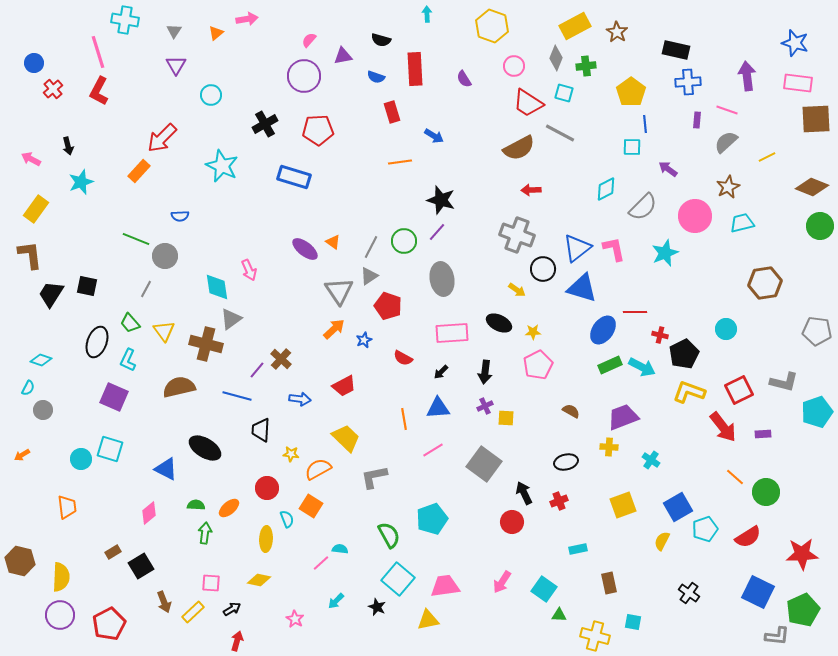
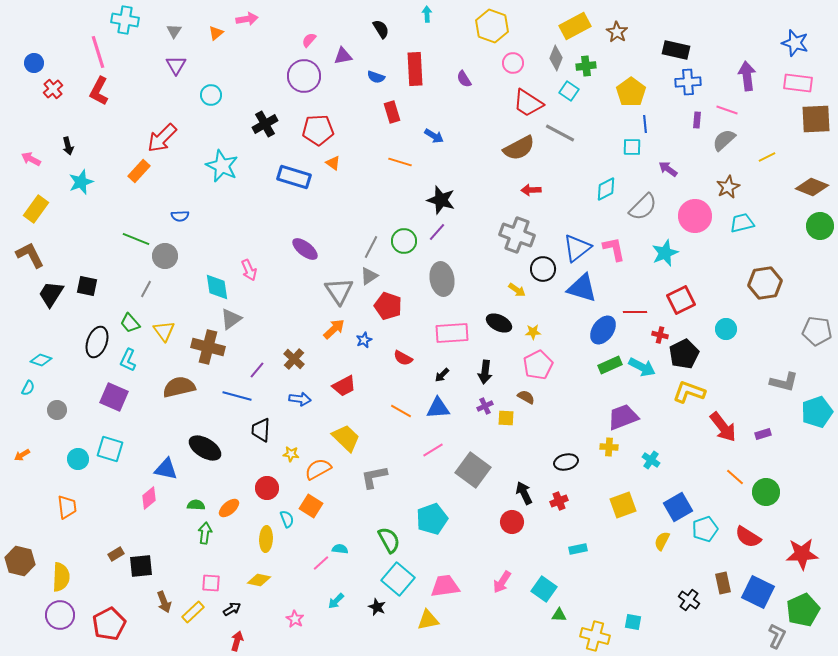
black semicircle at (381, 40): moved 11 px up; rotated 138 degrees counterclockwise
pink circle at (514, 66): moved 1 px left, 3 px up
cyan square at (564, 93): moved 5 px right, 2 px up; rotated 18 degrees clockwise
gray semicircle at (726, 142): moved 2 px left, 2 px up
orange line at (400, 162): rotated 25 degrees clockwise
orange triangle at (333, 242): moved 79 px up
brown L-shape at (30, 255): rotated 20 degrees counterclockwise
brown cross at (206, 344): moved 2 px right, 3 px down
brown cross at (281, 359): moved 13 px right
black arrow at (441, 372): moved 1 px right, 3 px down
red square at (739, 390): moved 58 px left, 90 px up
gray circle at (43, 410): moved 14 px right
brown semicircle at (571, 411): moved 45 px left, 14 px up
orange line at (404, 419): moved 3 px left, 8 px up; rotated 50 degrees counterclockwise
purple rectangle at (763, 434): rotated 14 degrees counterclockwise
cyan circle at (81, 459): moved 3 px left
gray square at (484, 464): moved 11 px left, 6 px down
blue triangle at (166, 469): rotated 15 degrees counterclockwise
pink diamond at (149, 513): moved 15 px up
green semicircle at (389, 535): moved 5 px down
red semicircle at (748, 537): rotated 64 degrees clockwise
brown rectangle at (113, 552): moved 3 px right, 2 px down
black square at (141, 566): rotated 25 degrees clockwise
brown rectangle at (609, 583): moved 114 px right
black cross at (689, 593): moved 7 px down
gray L-shape at (777, 636): rotated 70 degrees counterclockwise
